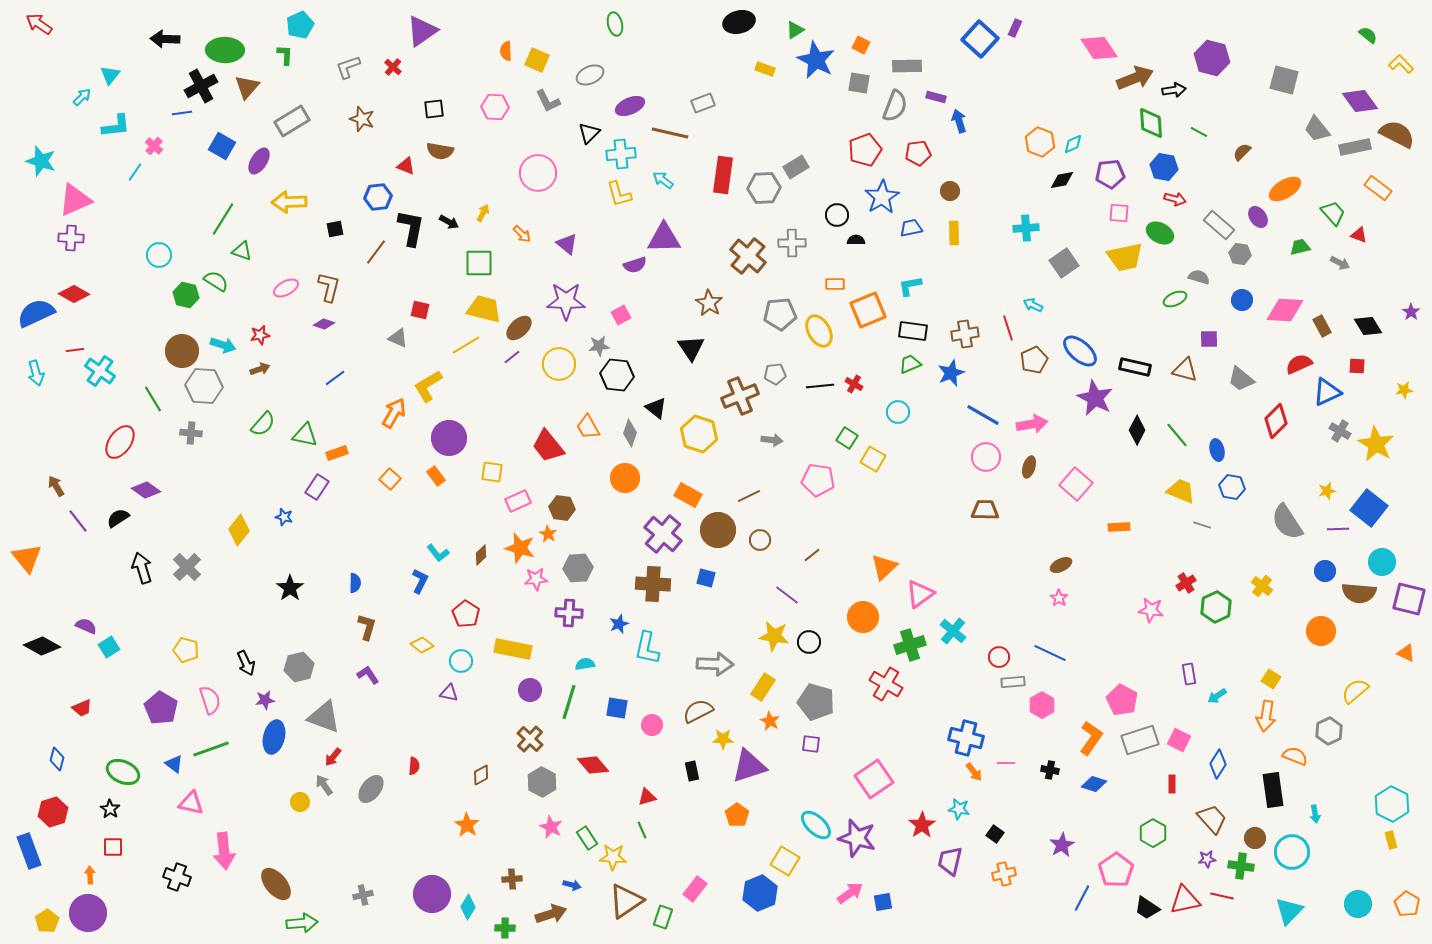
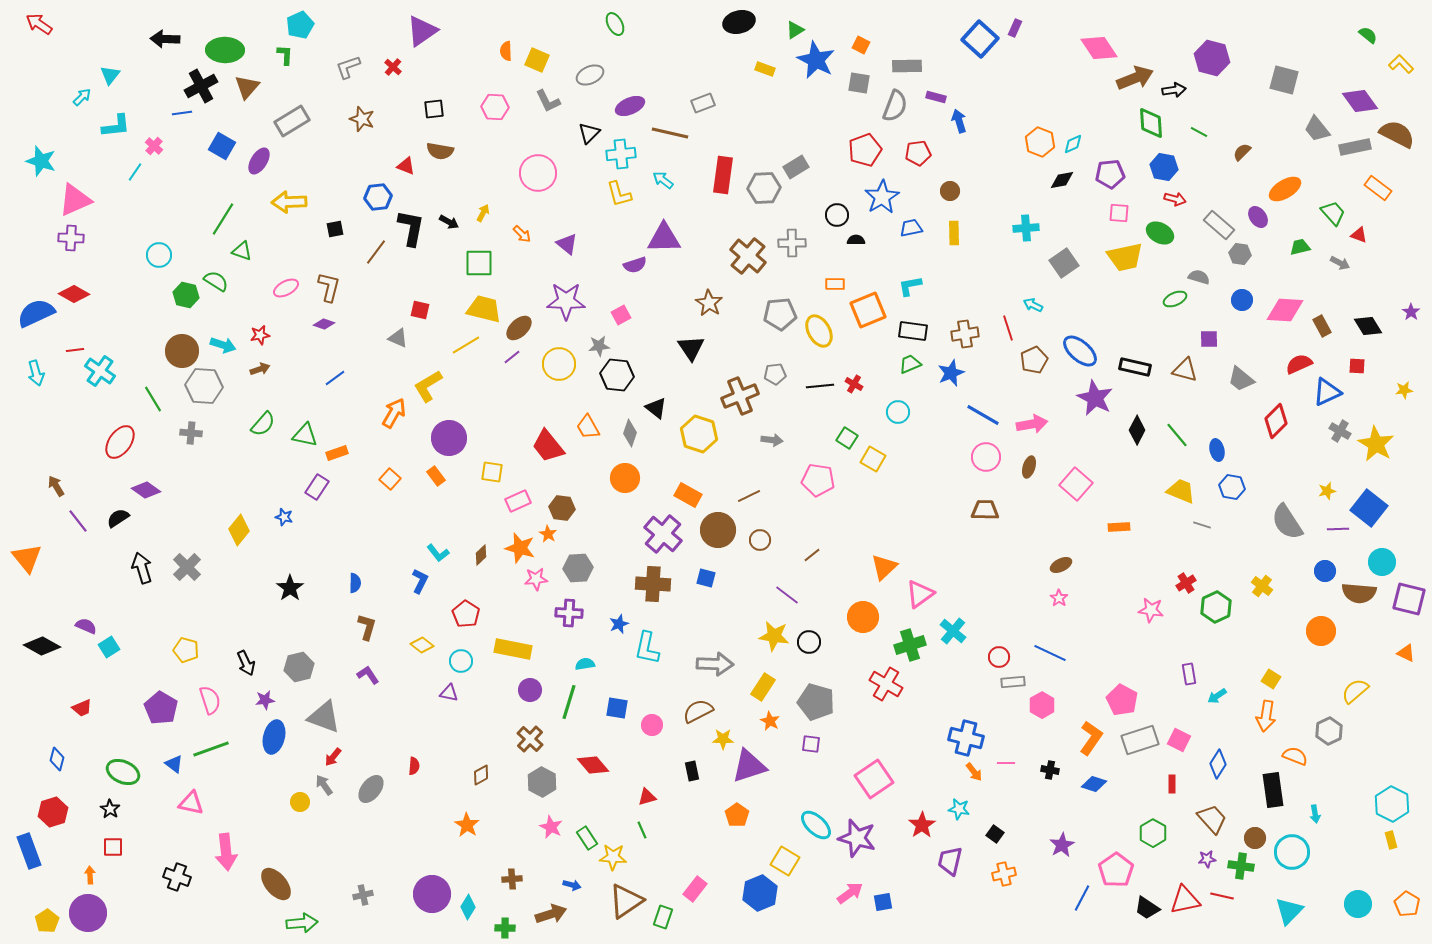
green ellipse at (615, 24): rotated 15 degrees counterclockwise
pink arrow at (224, 851): moved 2 px right, 1 px down
